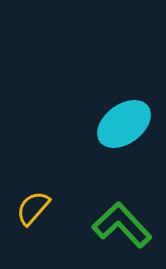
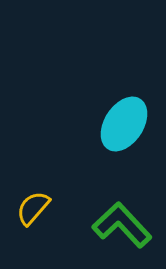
cyan ellipse: rotated 20 degrees counterclockwise
